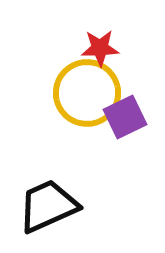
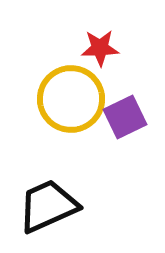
yellow circle: moved 16 px left, 6 px down
